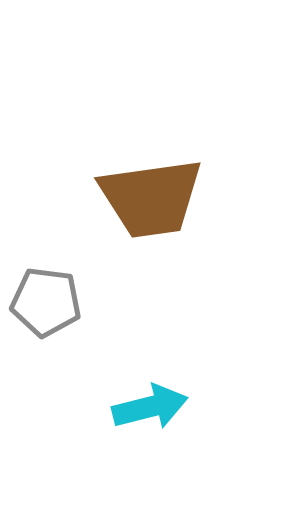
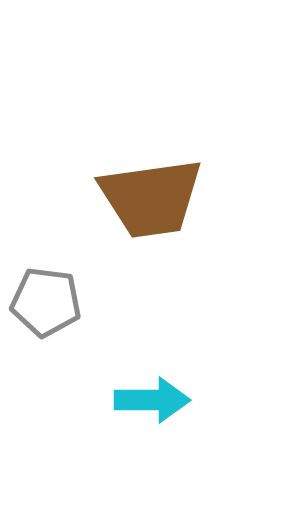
cyan arrow: moved 2 px right, 7 px up; rotated 14 degrees clockwise
